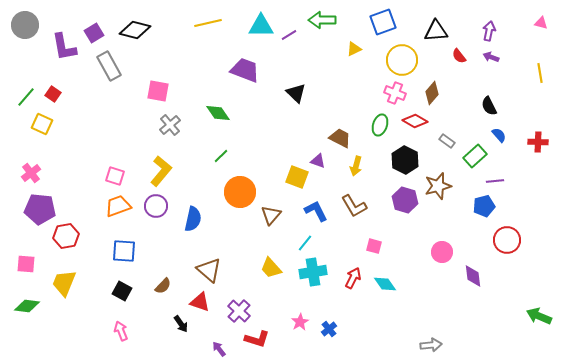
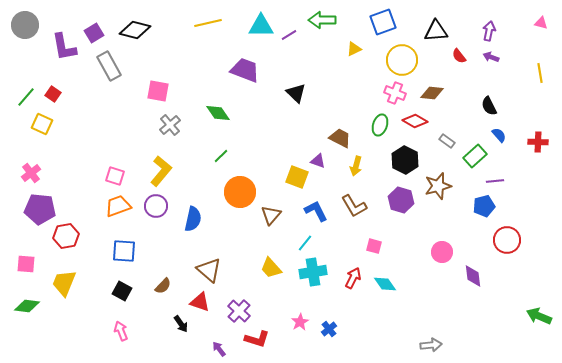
brown diamond at (432, 93): rotated 55 degrees clockwise
purple hexagon at (405, 200): moved 4 px left
